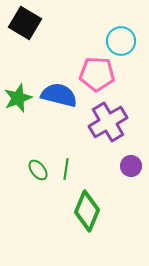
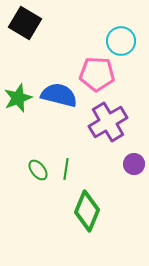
purple circle: moved 3 px right, 2 px up
